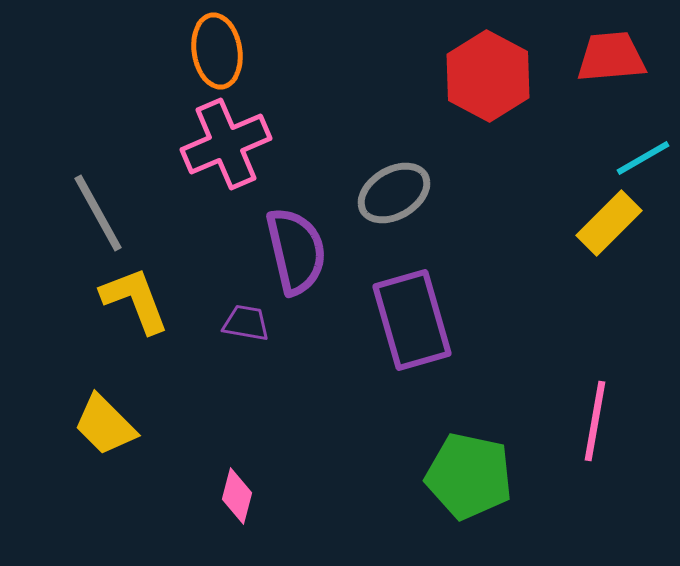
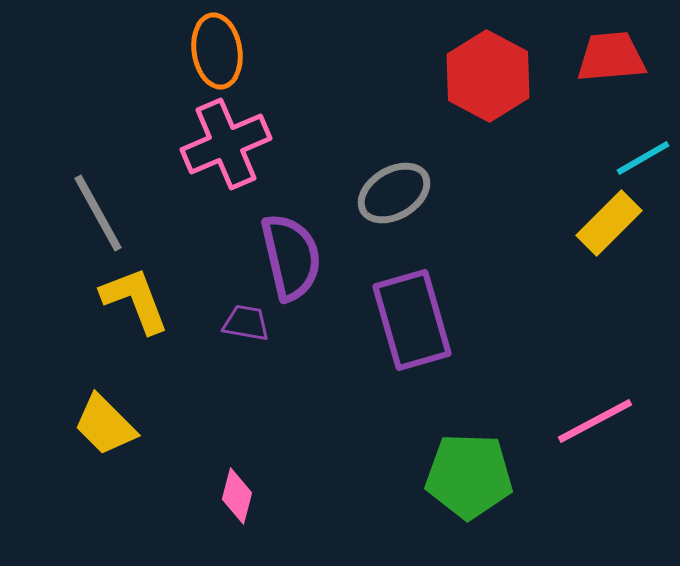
purple semicircle: moved 5 px left, 6 px down
pink line: rotated 52 degrees clockwise
green pentagon: rotated 10 degrees counterclockwise
